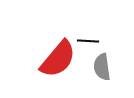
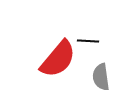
gray semicircle: moved 1 px left, 10 px down
